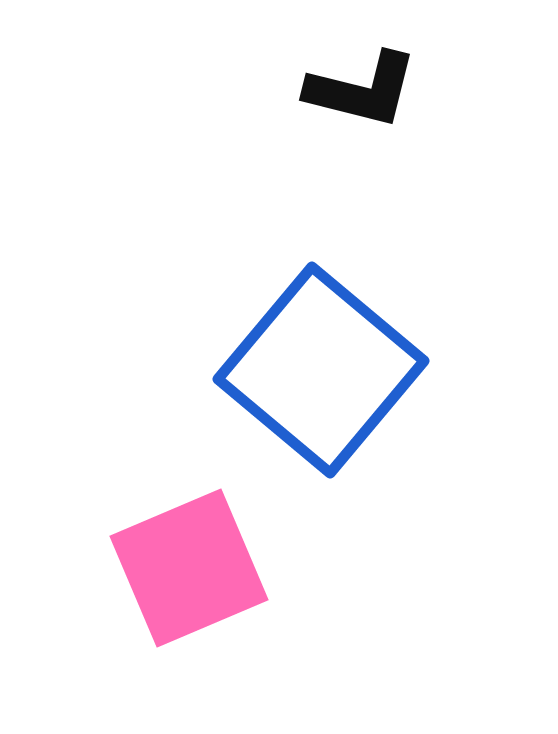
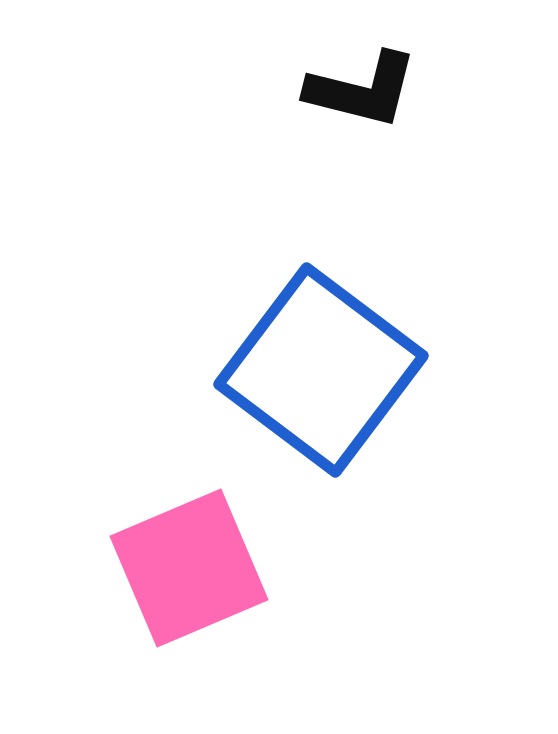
blue square: rotated 3 degrees counterclockwise
